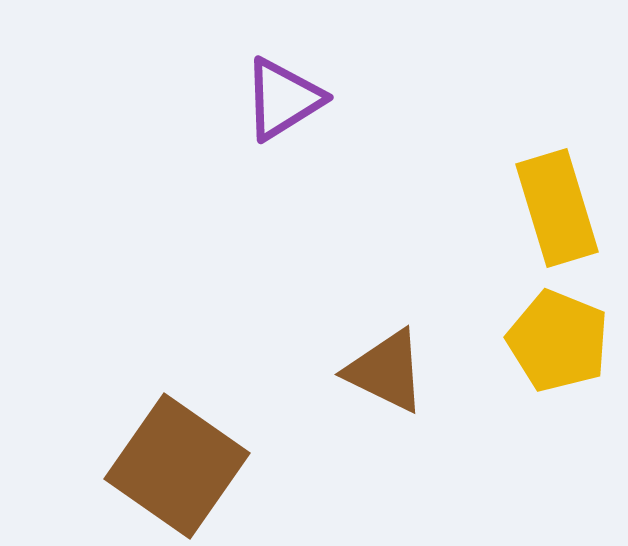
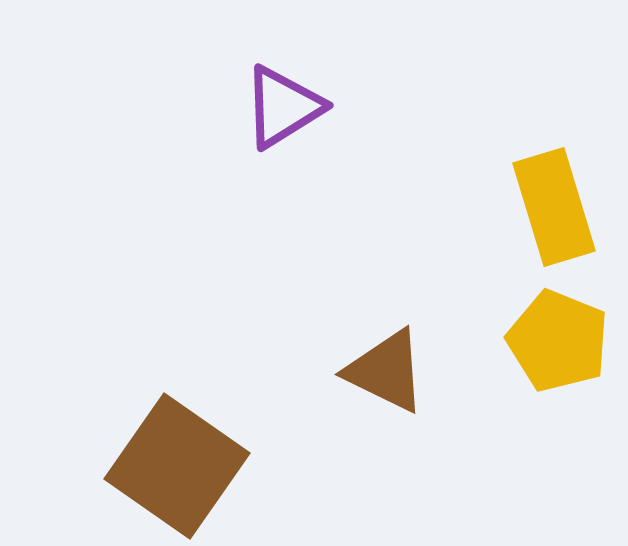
purple triangle: moved 8 px down
yellow rectangle: moved 3 px left, 1 px up
